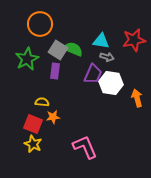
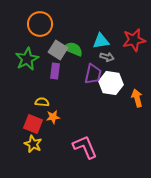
cyan triangle: rotated 18 degrees counterclockwise
purple trapezoid: rotated 10 degrees counterclockwise
